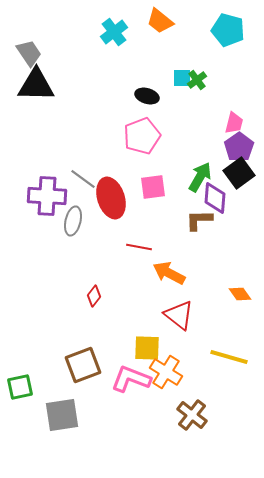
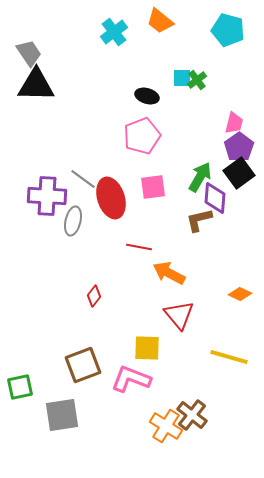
brown L-shape: rotated 12 degrees counterclockwise
orange diamond: rotated 30 degrees counterclockwise
red triangle: rotated 12 degrees clockwise
orange cross: moved 54 px down
